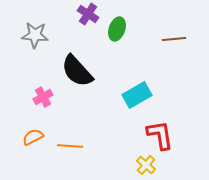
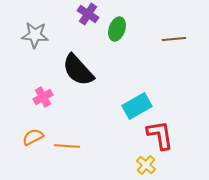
black semicircle: moved 1 px right, 1 px up
cyan rectangle: moved 11 px down
orange line: moved 3 px left
